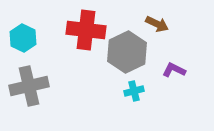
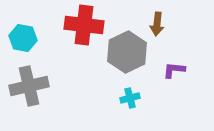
brown arrow: rotated 70 degrees clockwise
red cross: moved 2 px left, 5 px up
cyan hexagon: rotated 16 degrees counterclockwise
purple L-shape: rotated 20 degrees counterclockwise
cyan cross: moved 4 px left, 7 px down
